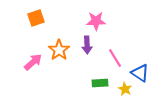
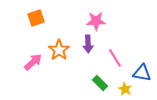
purple arrow: moved 1 px right, 1 px up
blue triangle: moved 2 px right; rotated 24 degrees counterclockwise
green rectangle: rotated 49 degrees clockwise
